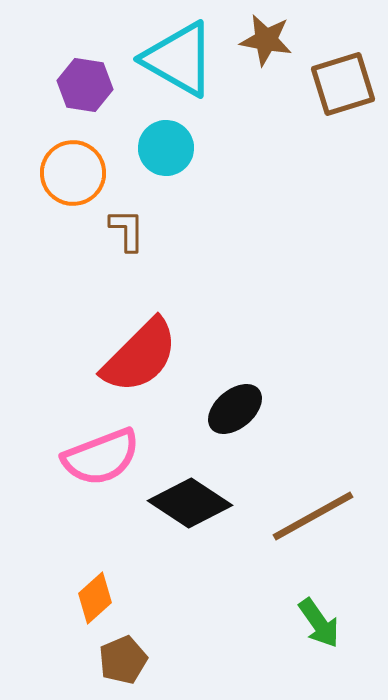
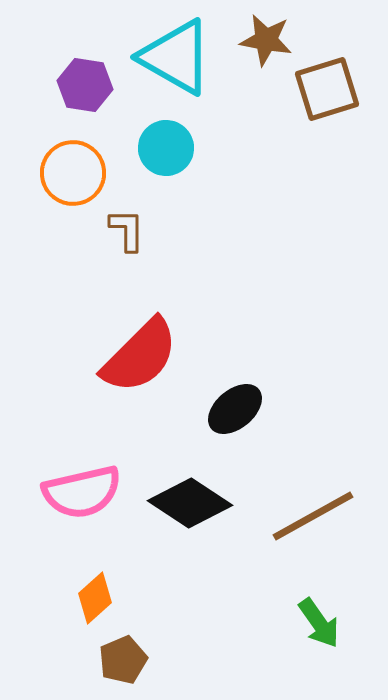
cyan triangle: moved 3 px left, 2 px up
brown square: moved 16 px left, 5 px down
pink semicircle: moved 19 px left, 35 px down; rotated 8 degrees clockwise
